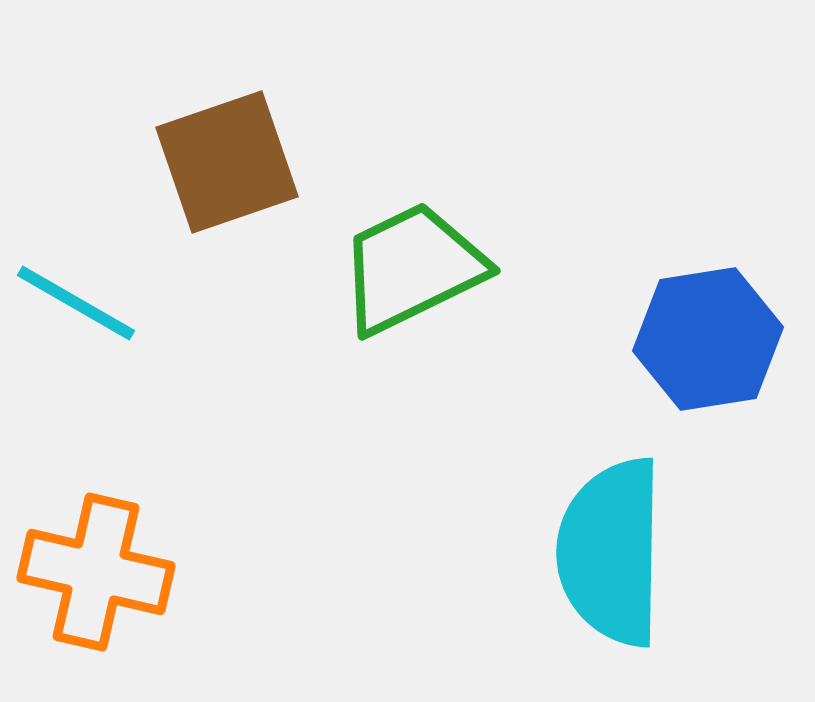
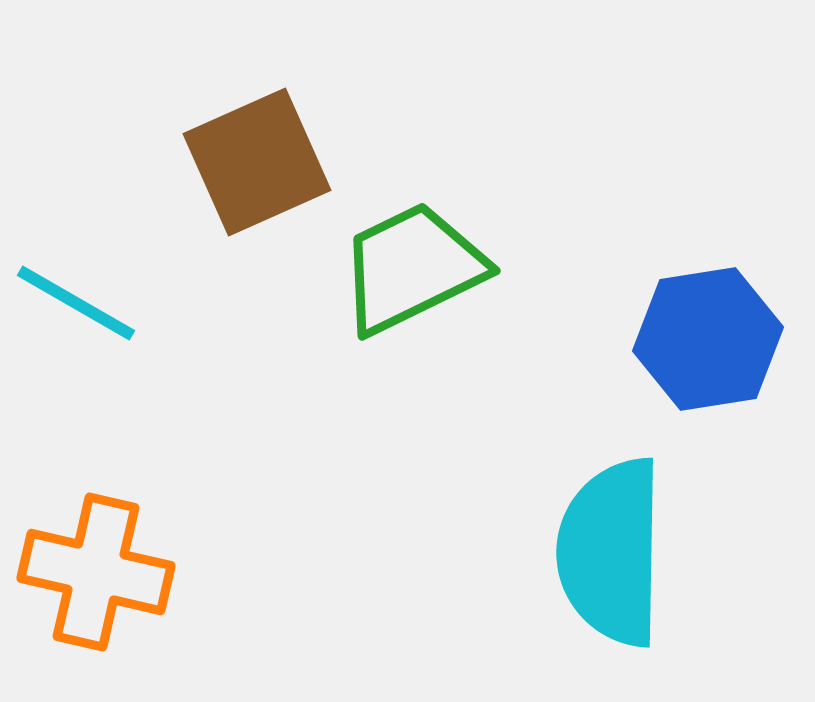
brown square: moved 30 px right; rotated 5 degrees counterclockwise
